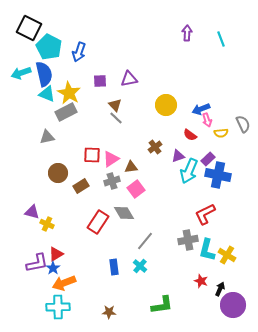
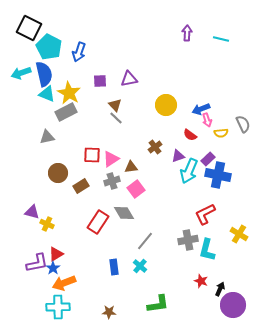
cyan line at (221, 39): rotated 56 degrees counterclockwise
yellow cross at (227, 255): moved 12 px right, 21 px up
green L-shape at (162, 305): moved 4 px left, 1 px up
